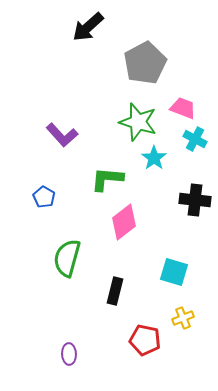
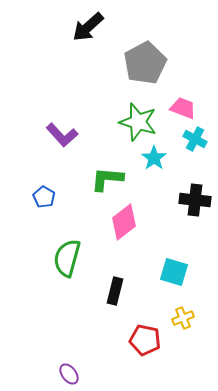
purple ellipse: moved 20 px down; rotated 35 degrees counterclockwise
